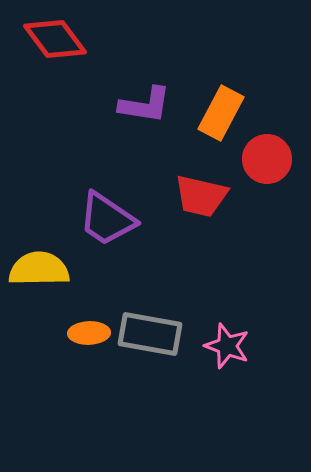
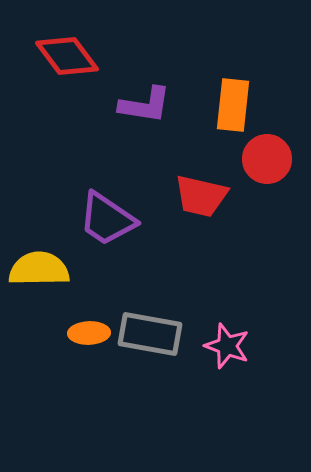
red diamond: moved 12 px right, 17 px down
orange rectangle: moved 12 px right, 8 px up; rotated 22 degrees counterclockwise
